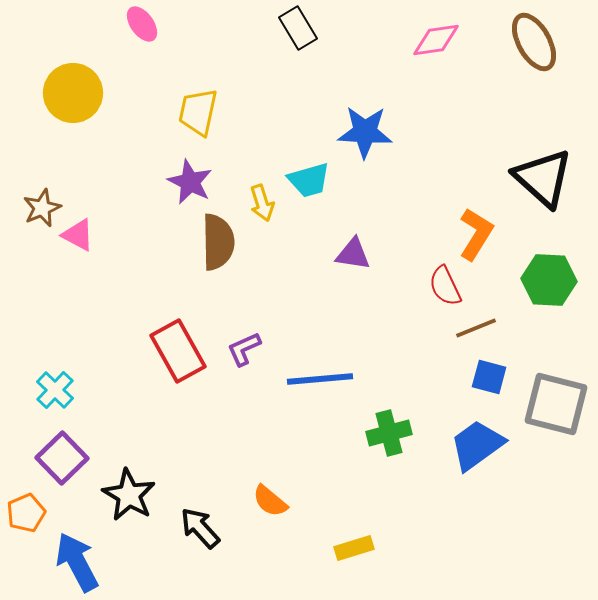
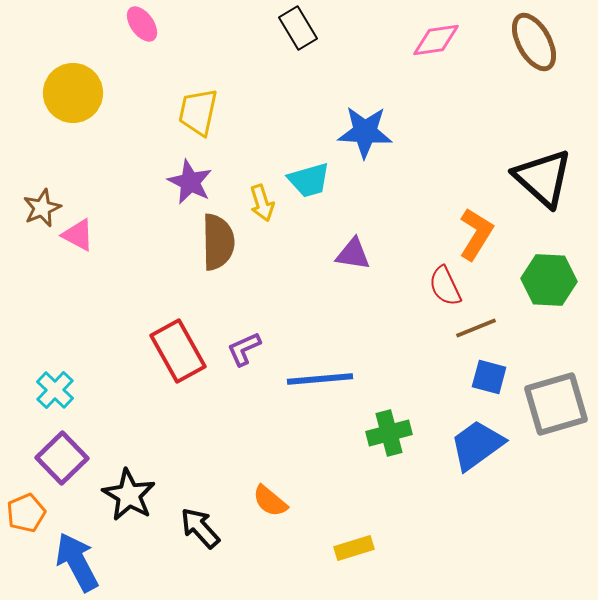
gray square: rotated 30 degrees counterclockwise
